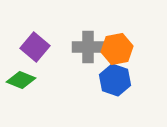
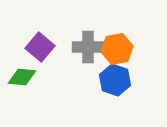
purple square: moved 5 px right
green diamond: moved 1 px right, 3 px up; rotated 16 degrees counterclockwise
